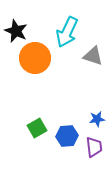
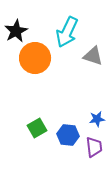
black star: rotated 20 degrees clockwise
blue hexagon: moved 1 px right, 1 px up; rotated 10 degrees clockwise
